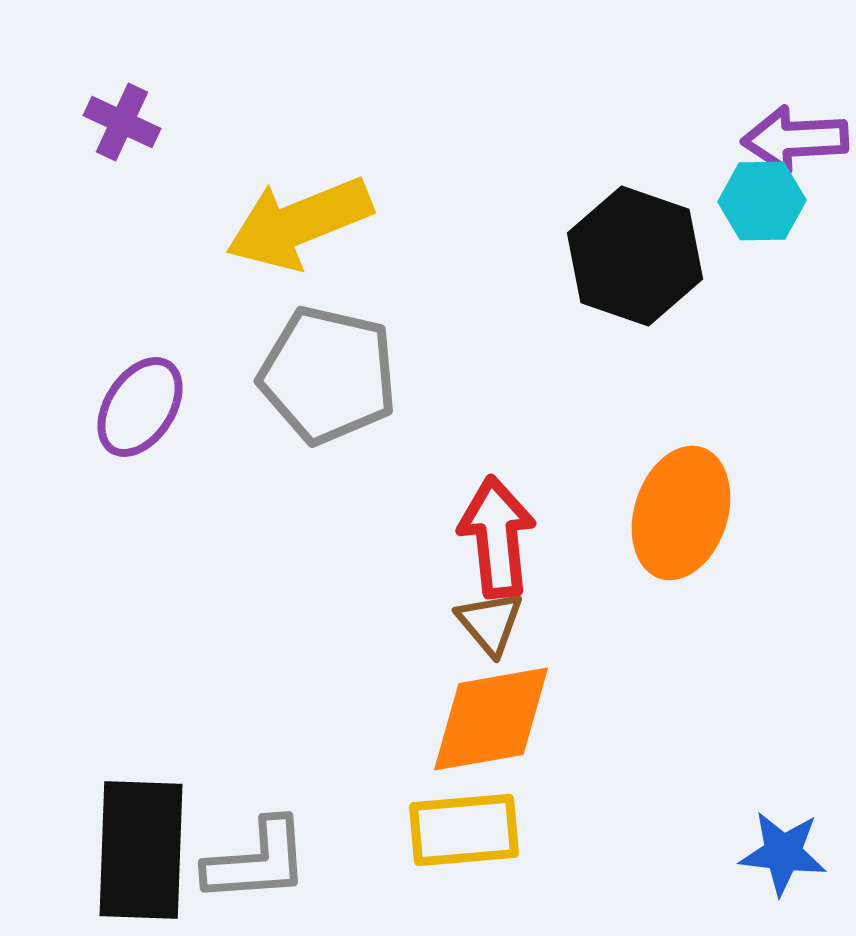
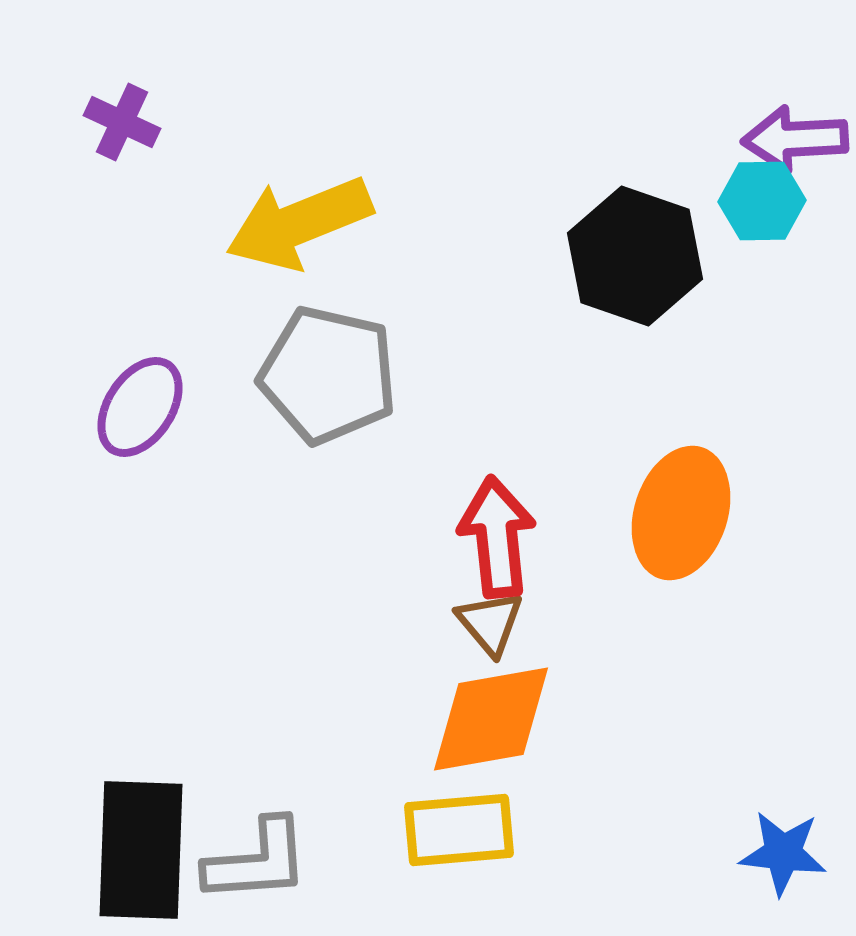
yellow rectangle: moved 5 px left
